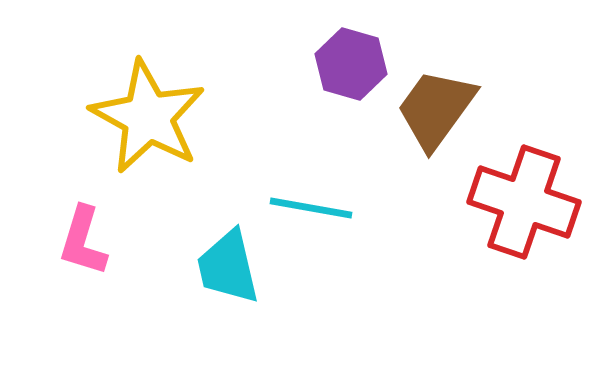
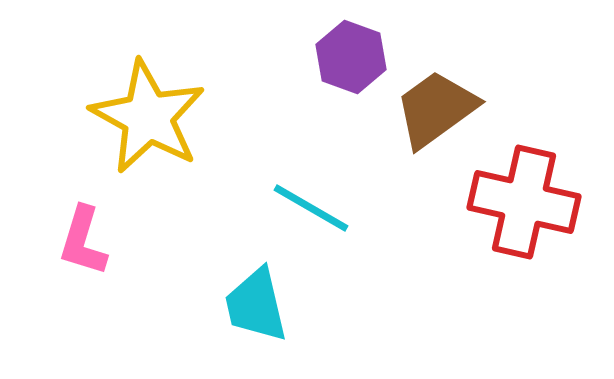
purple hexagon: moved 7 px up; rotated 4 degrees clockwise
brown trapezoid: rotated 18 degrees clockwise
red cross: rotated 6 degrees counterclockwise
cyan line: rotated 20 degrees clockwise
cyan trapezoid: moved 28 px right, 38 px down
